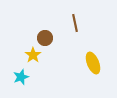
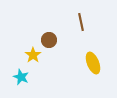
brown line: moved 6 px right, 1 px up
brown circle: moved 4 px right, 2 px down
cyan star: rotated 28 degrees counterclockwise
